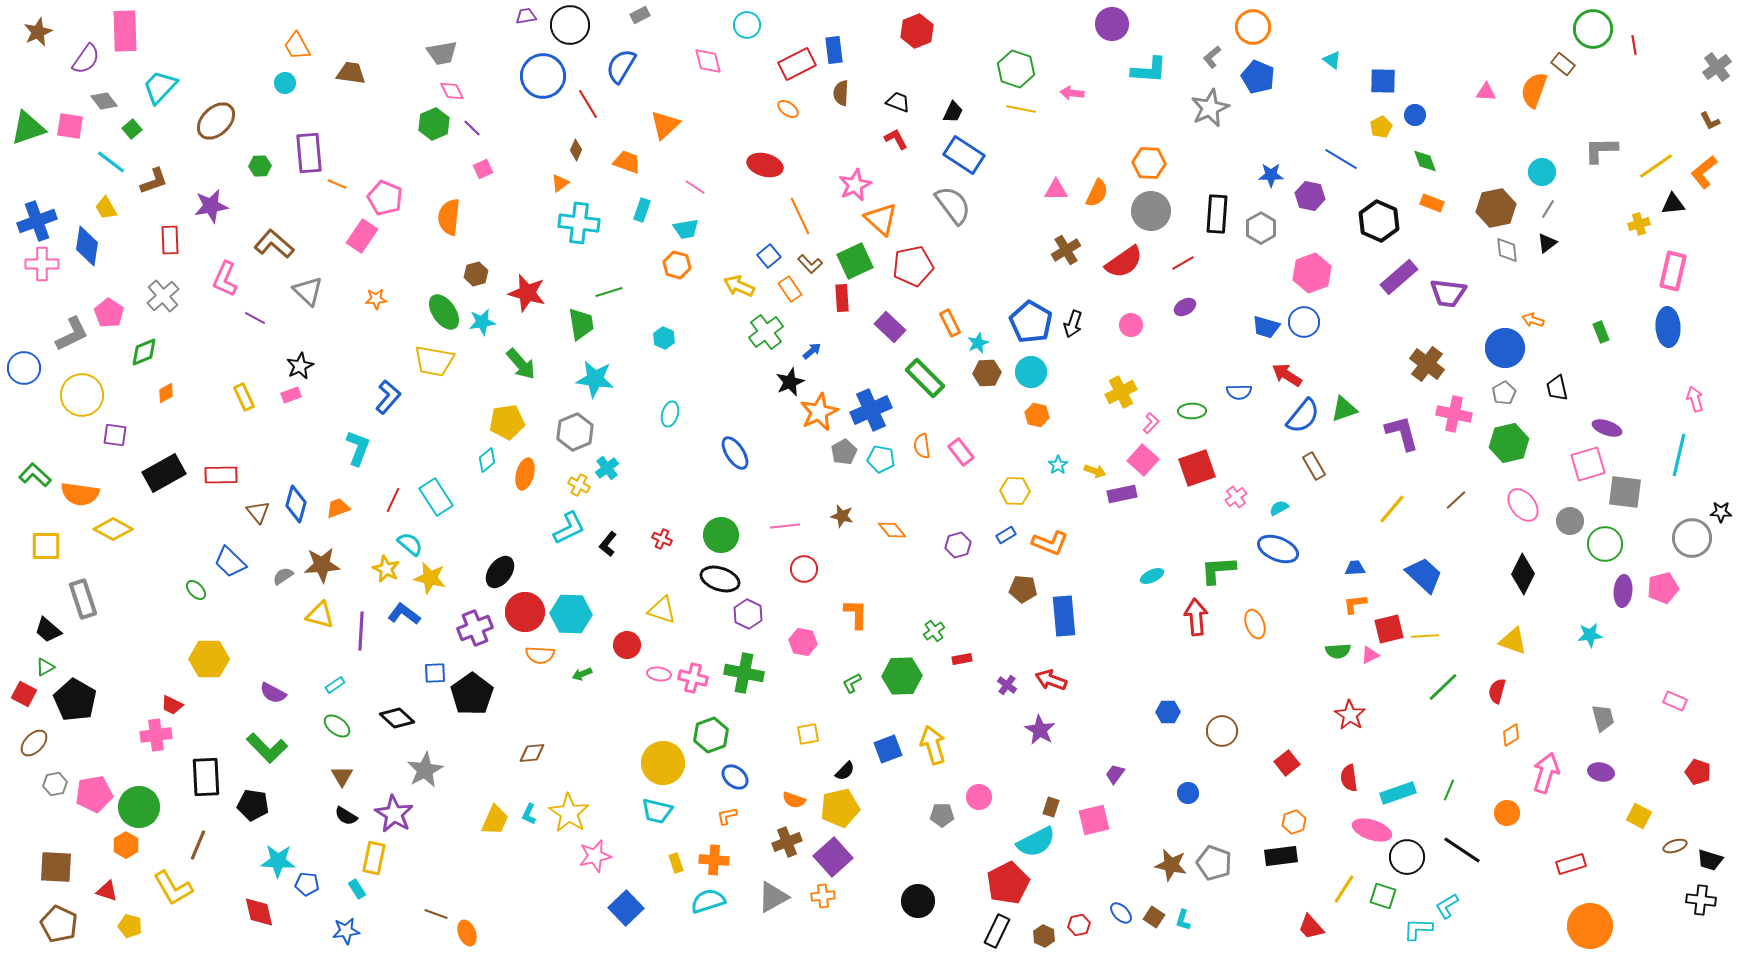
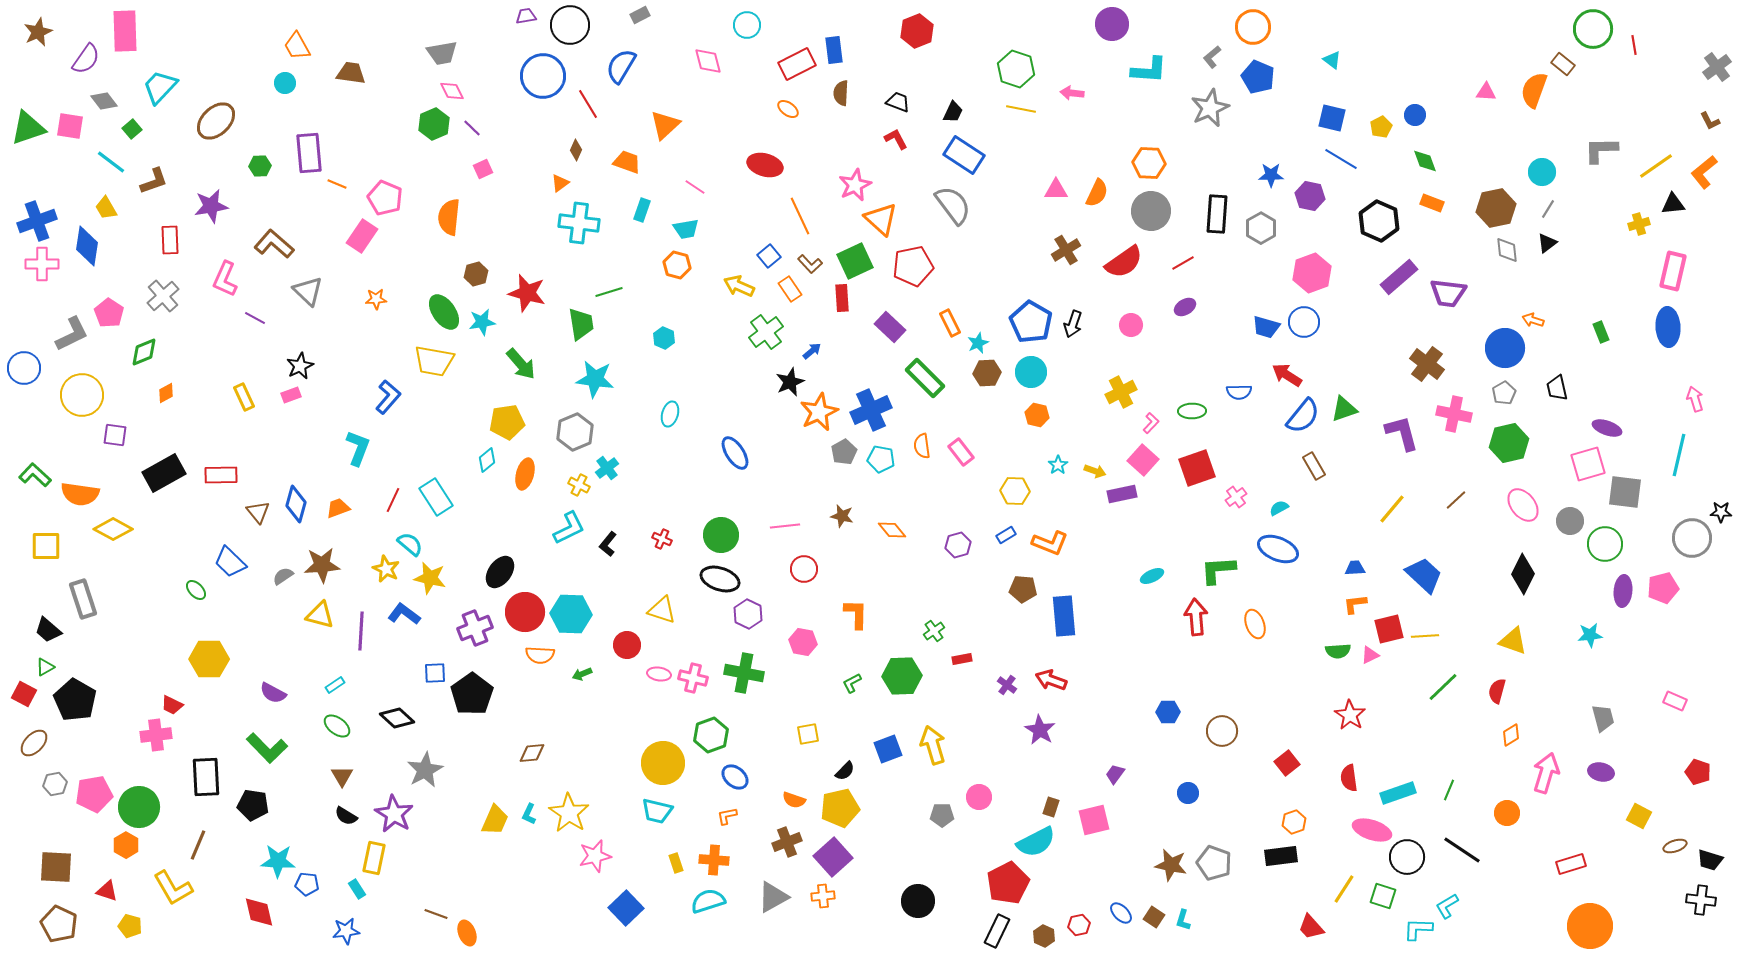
blue square at (1383, 81): moved 51 px left, 37 px down; rotated 12 degrees clockwise
